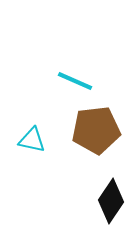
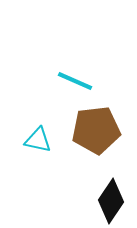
cyan triangle: moved 6 px right
